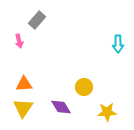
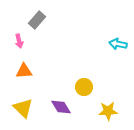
cyan arrow: rotated 102 degrees clockwise
orange triangle: moved 13 px up
yellow triangle: rotated 20 degrees counterclockwise
yellow star: moved 1 px right, 1 px up
